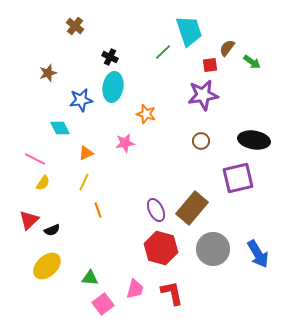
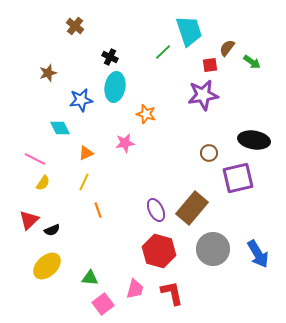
cyan ellipse: moved 2 px right
brown circle: moved 8 px right, 12 px down
red hexagon: moved 2 px left, 3 px down
